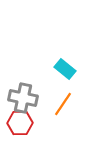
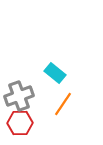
cyan rectangle: moved 10 px left, 4 px down
gray cross: moved 4 px left, 2 px up; rotated 32 degrees counterclockwise
